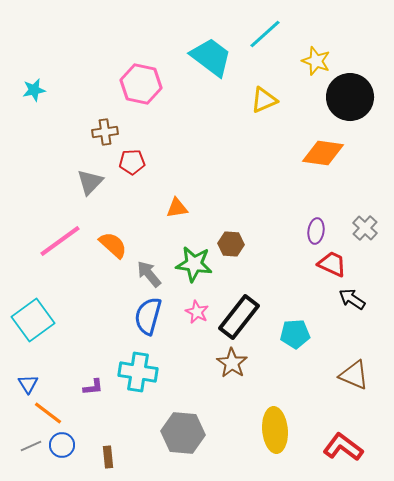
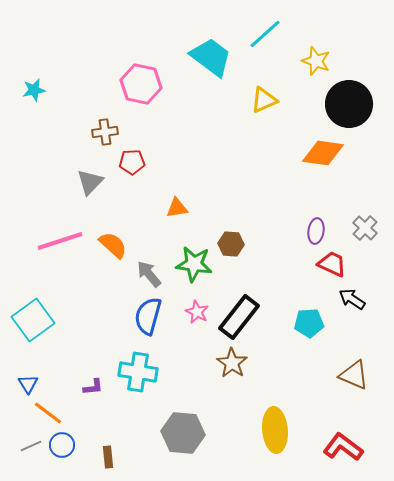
black circle: moved 1 px left, 7 px down
pink line: rotated 18 degrees clockwise
cyan pentagon: moved 14 px right, 11 px up
